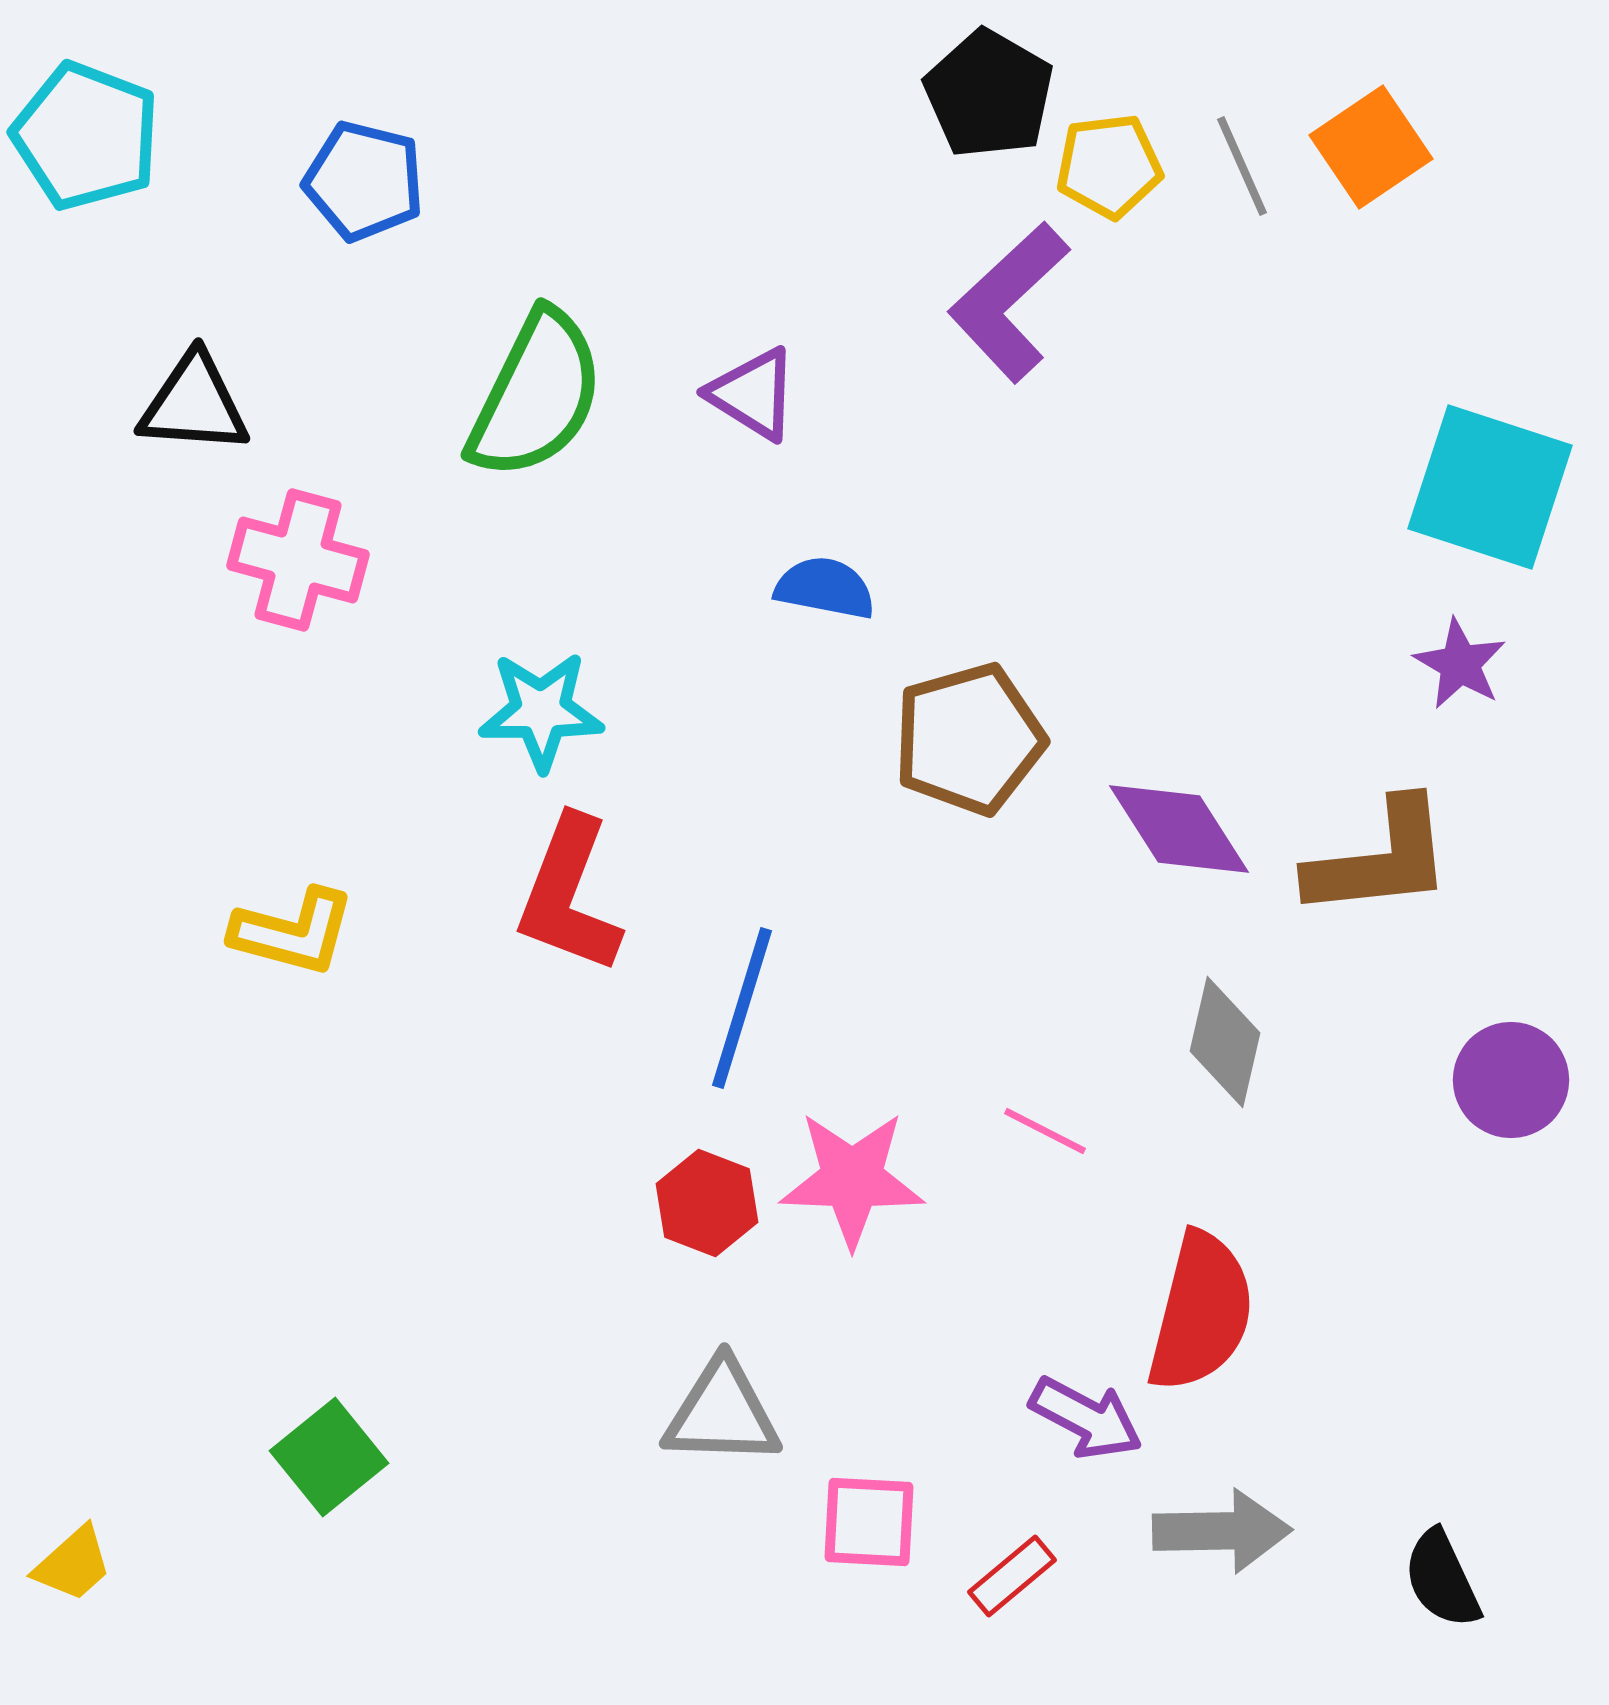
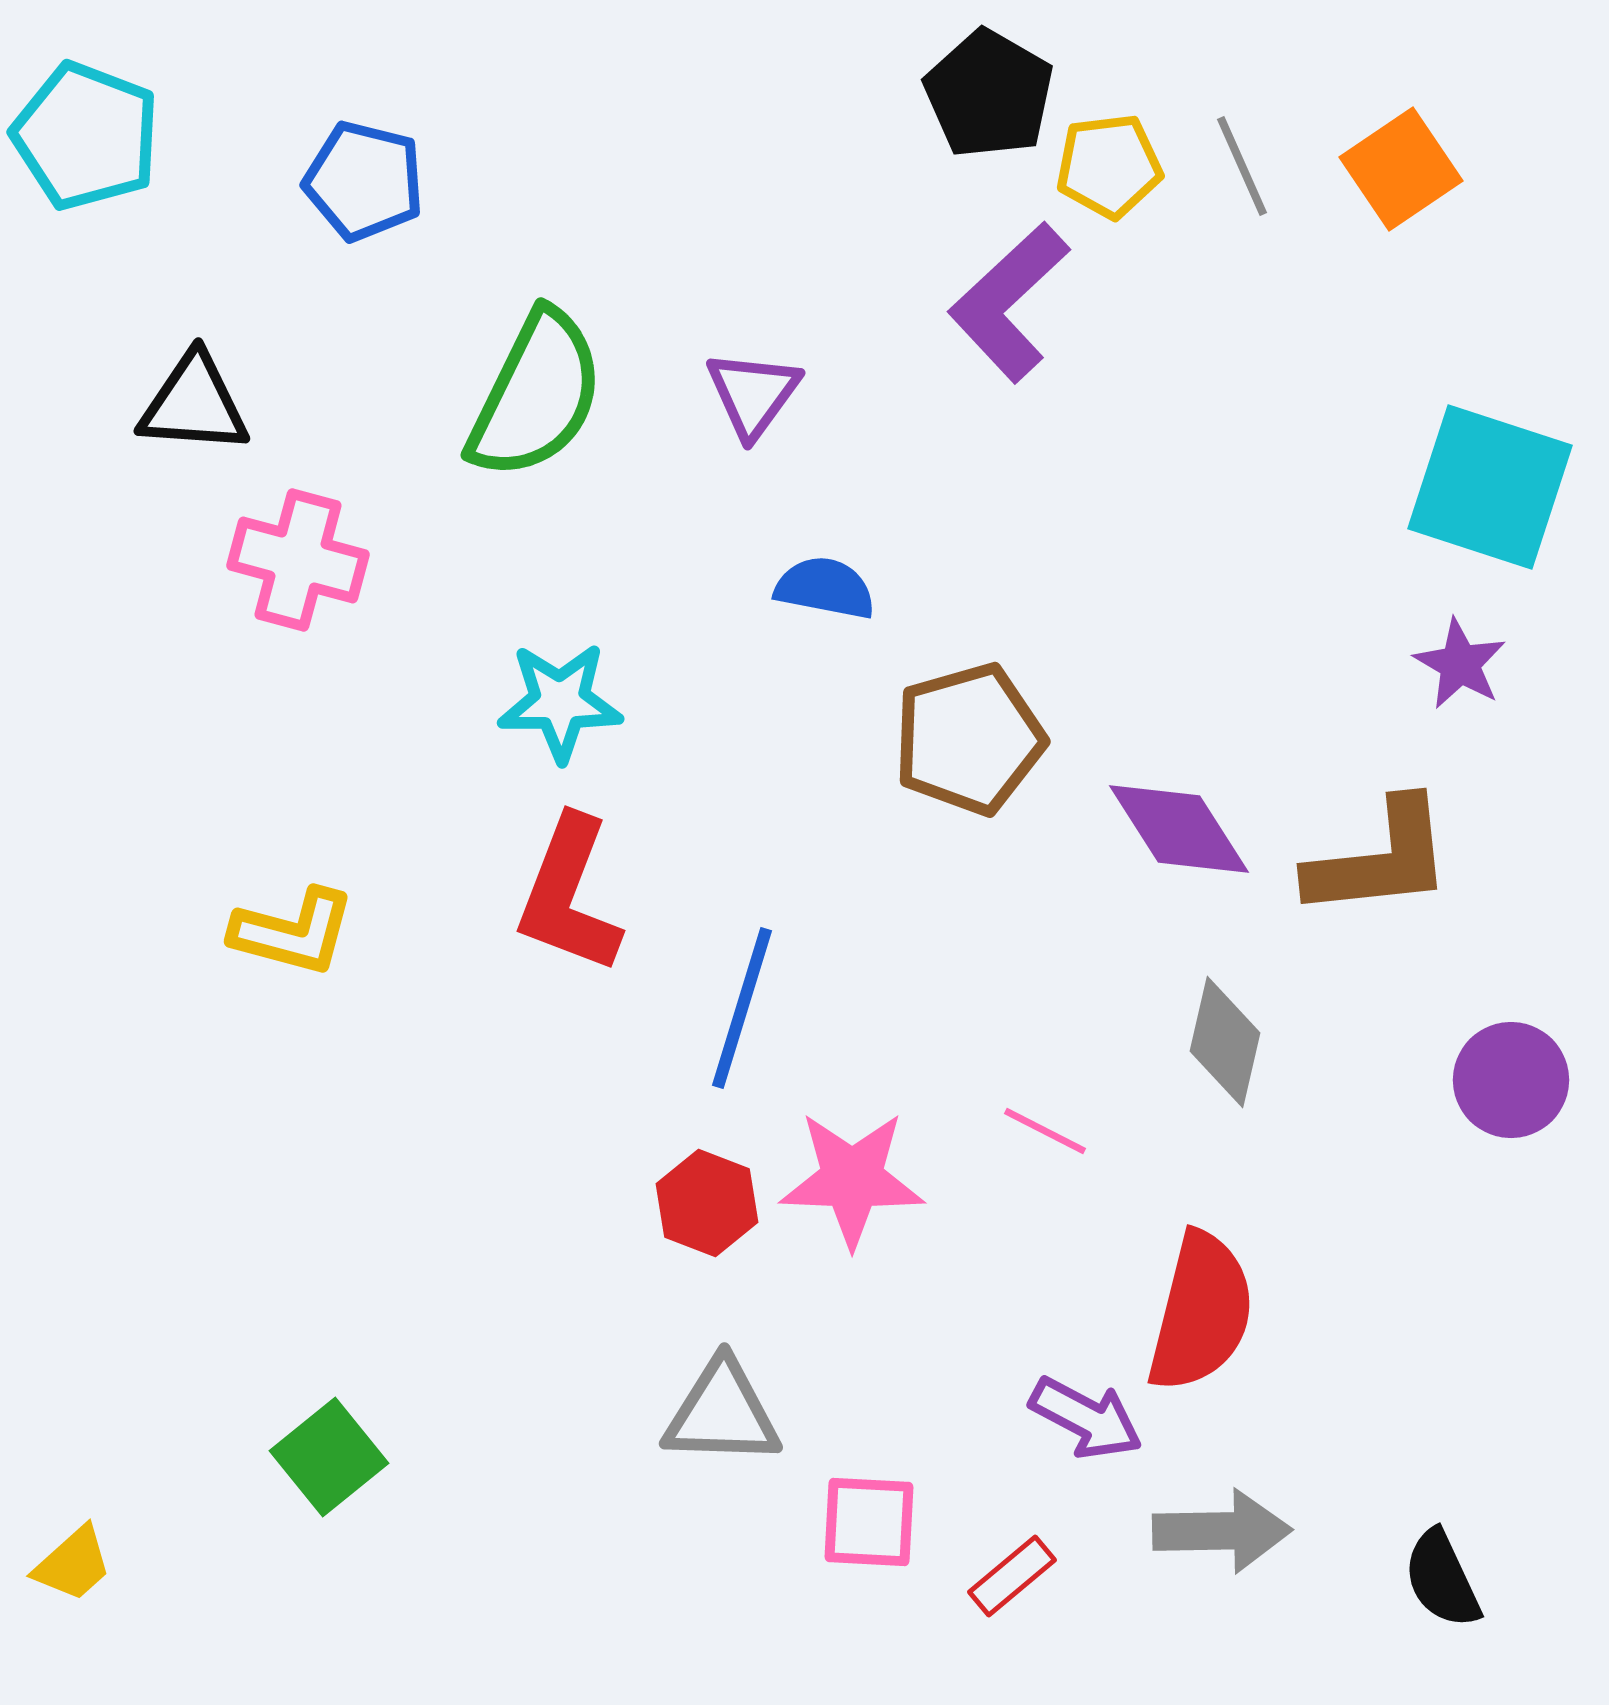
orange square: moved 30 px right, 22 px down
purple triangle: rotated 34 degrees clockwise
cyan star: moved 19 px right, 9 px up
